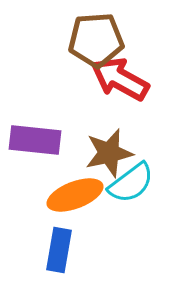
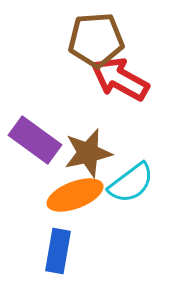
purple rectangle: rotated 30 degrees clockwise
brown star: moved 21 px left
blue rectangle: moved 1 px left, 1 px down
